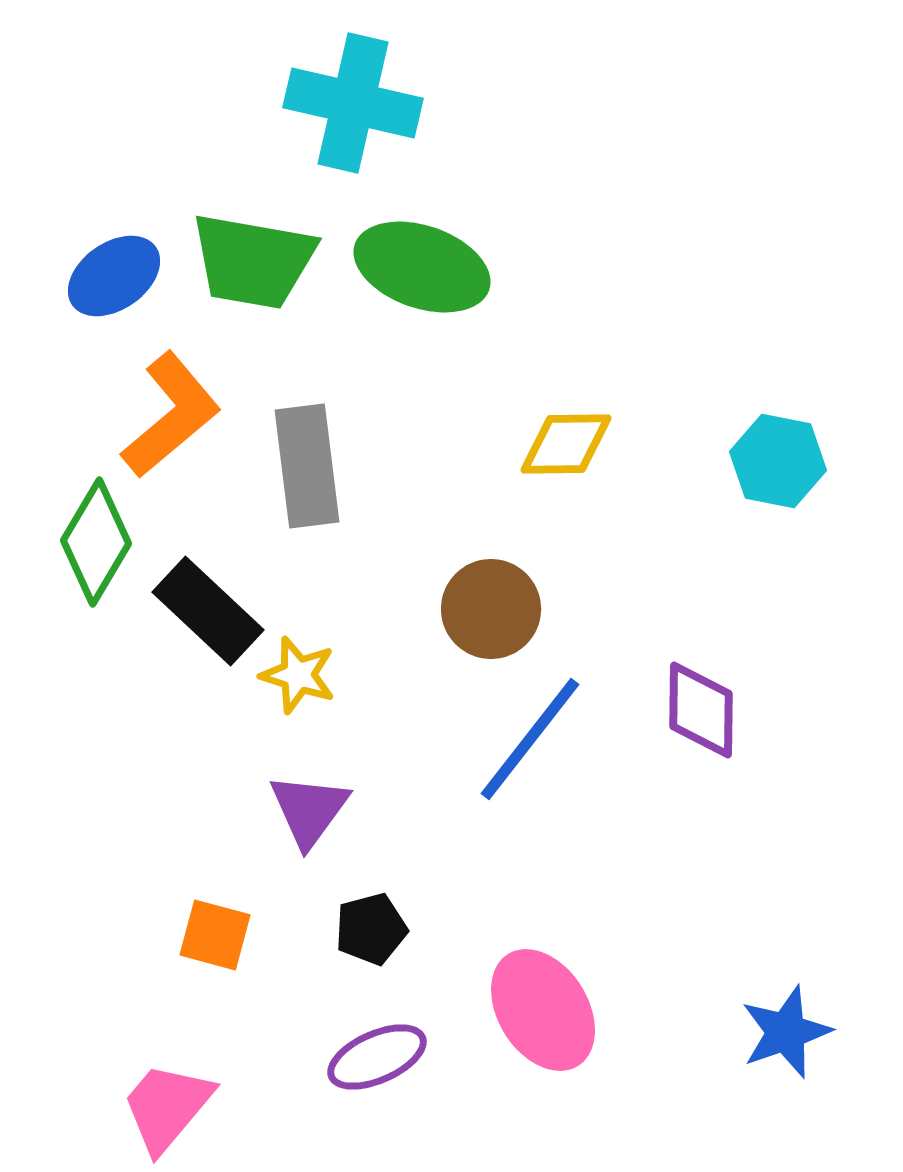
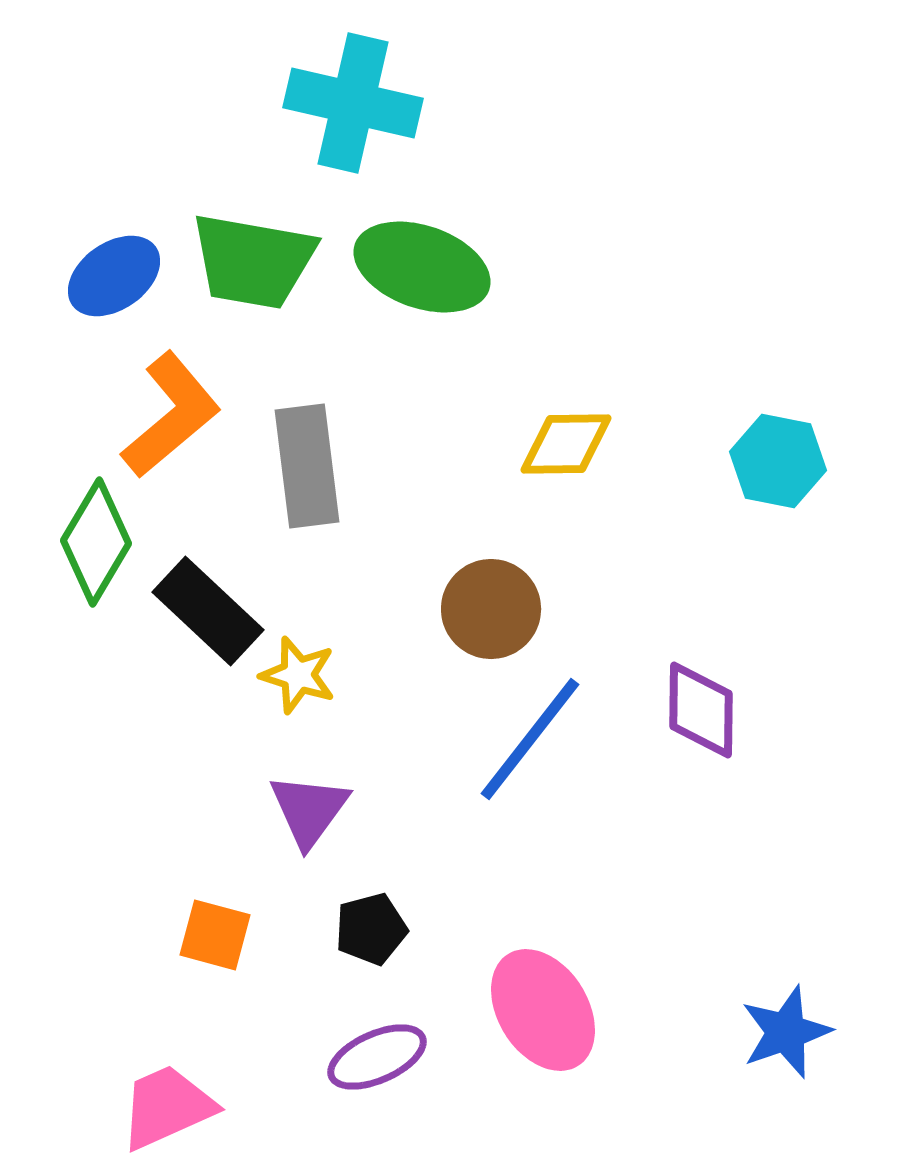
pink trapezoid: rotated 26 degrees clockwise
